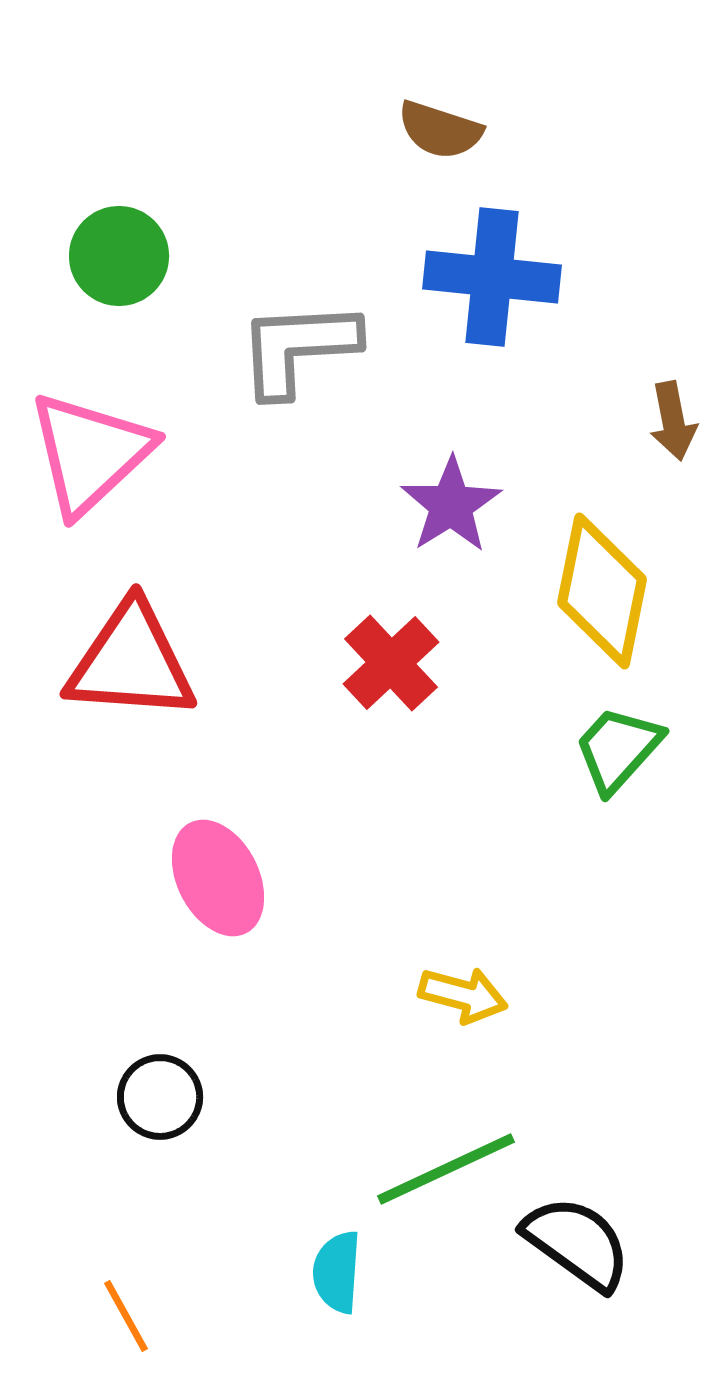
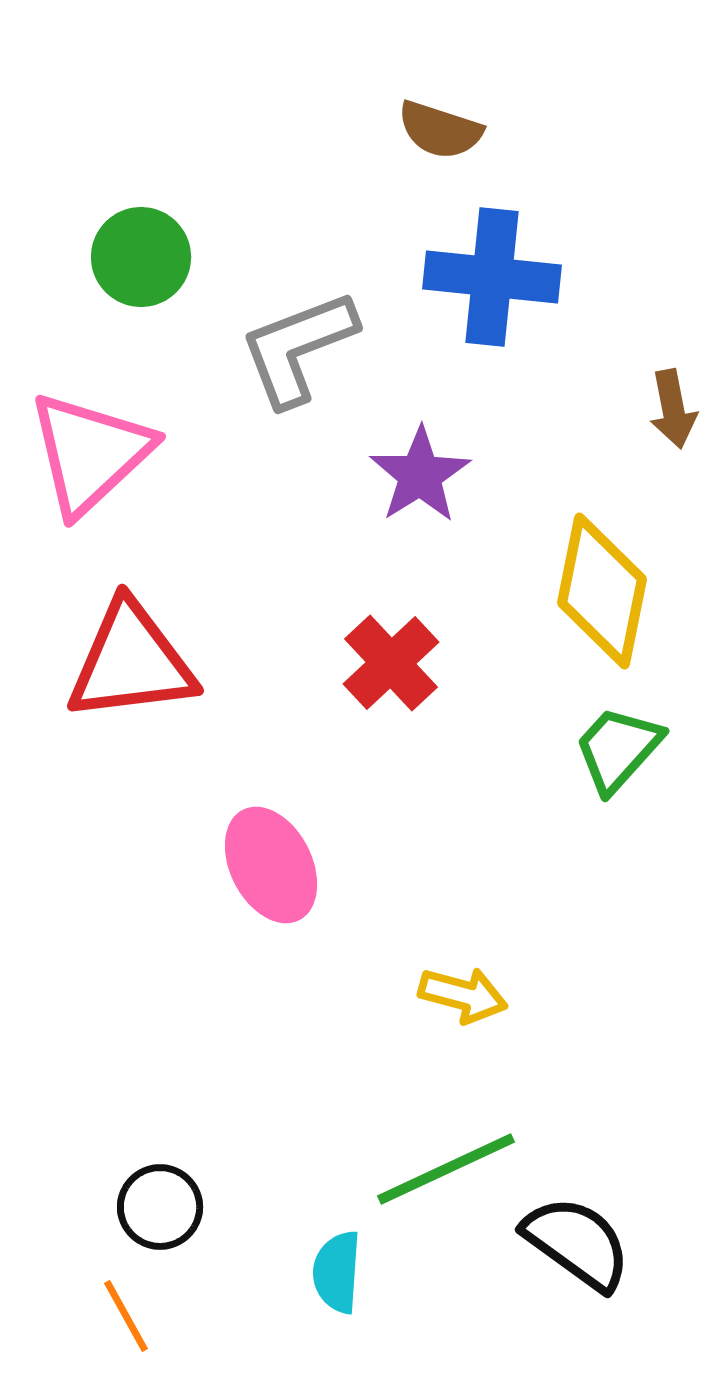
green circle: moved 22 px right, 1 px down
gray L-shape: rotated 18 degrees counterclockwise
brown arrow: moved 12 px up
purple star: moved 31 px left, 30 px up
red triangle: rotated 11 degrees counterclockwise
pink ellipse: moved 53 px right, 13 px up
black circle: moved 110 px down
